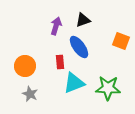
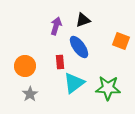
cyan triangle: rotated 15 degrees counterclockwise
gray star: rotated 14 degrees clockwise
